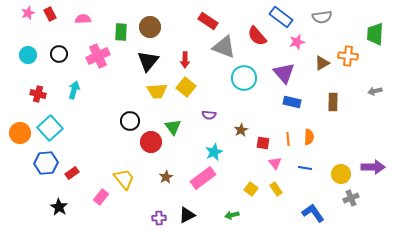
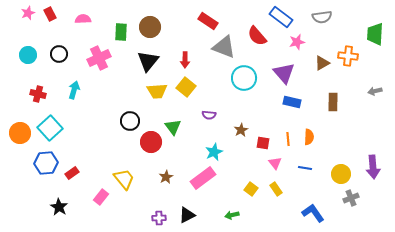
pink cross at (98, 56): moved 1 px right, 2 px down
purple arrow at (373, 167): rotated 85 degrees clockwise
